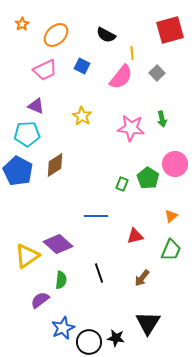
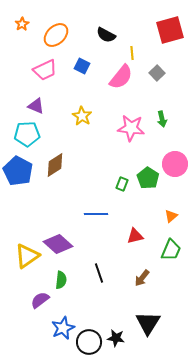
blue line: moved 2 px up
